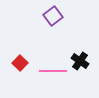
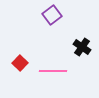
purple square: moved 1 px left, 1 px up
black cross: moved 2 px right, 14 px up
